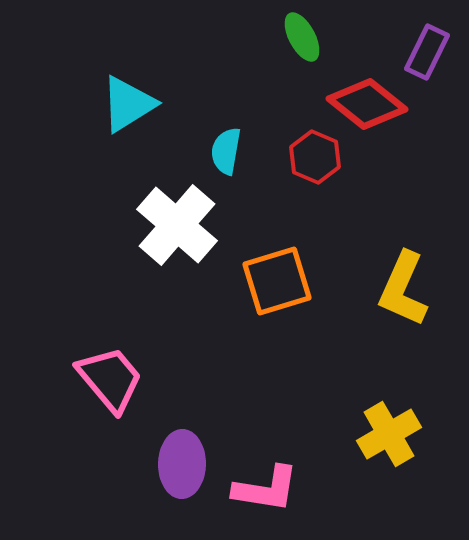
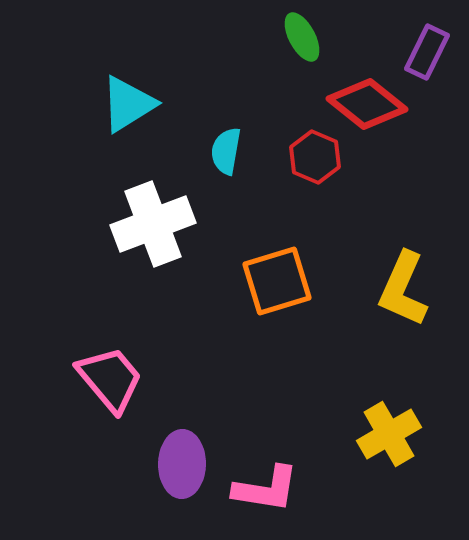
white cross: moved 24 px left, 1 px up; rotated 28 degrees clockwise
